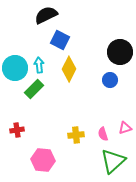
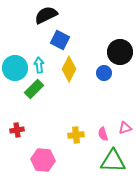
blue circle: moved 6 px left, 7 px up
green triangle: rotated 44 degrees clockwise
